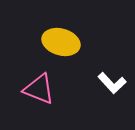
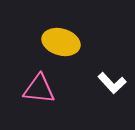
pink triangle: rotated 16 degrees counterclockwise
